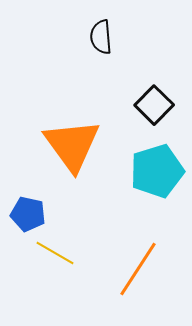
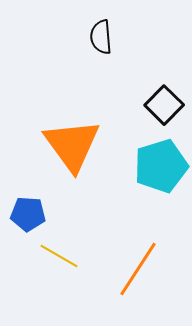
black square: moved 10 px right
cyan pentagon: moved 4 px right, 5 px up
blue pentagon: rotated 8 degrees counterclockwise
yellow line: moved 4 px right, 3 px down
